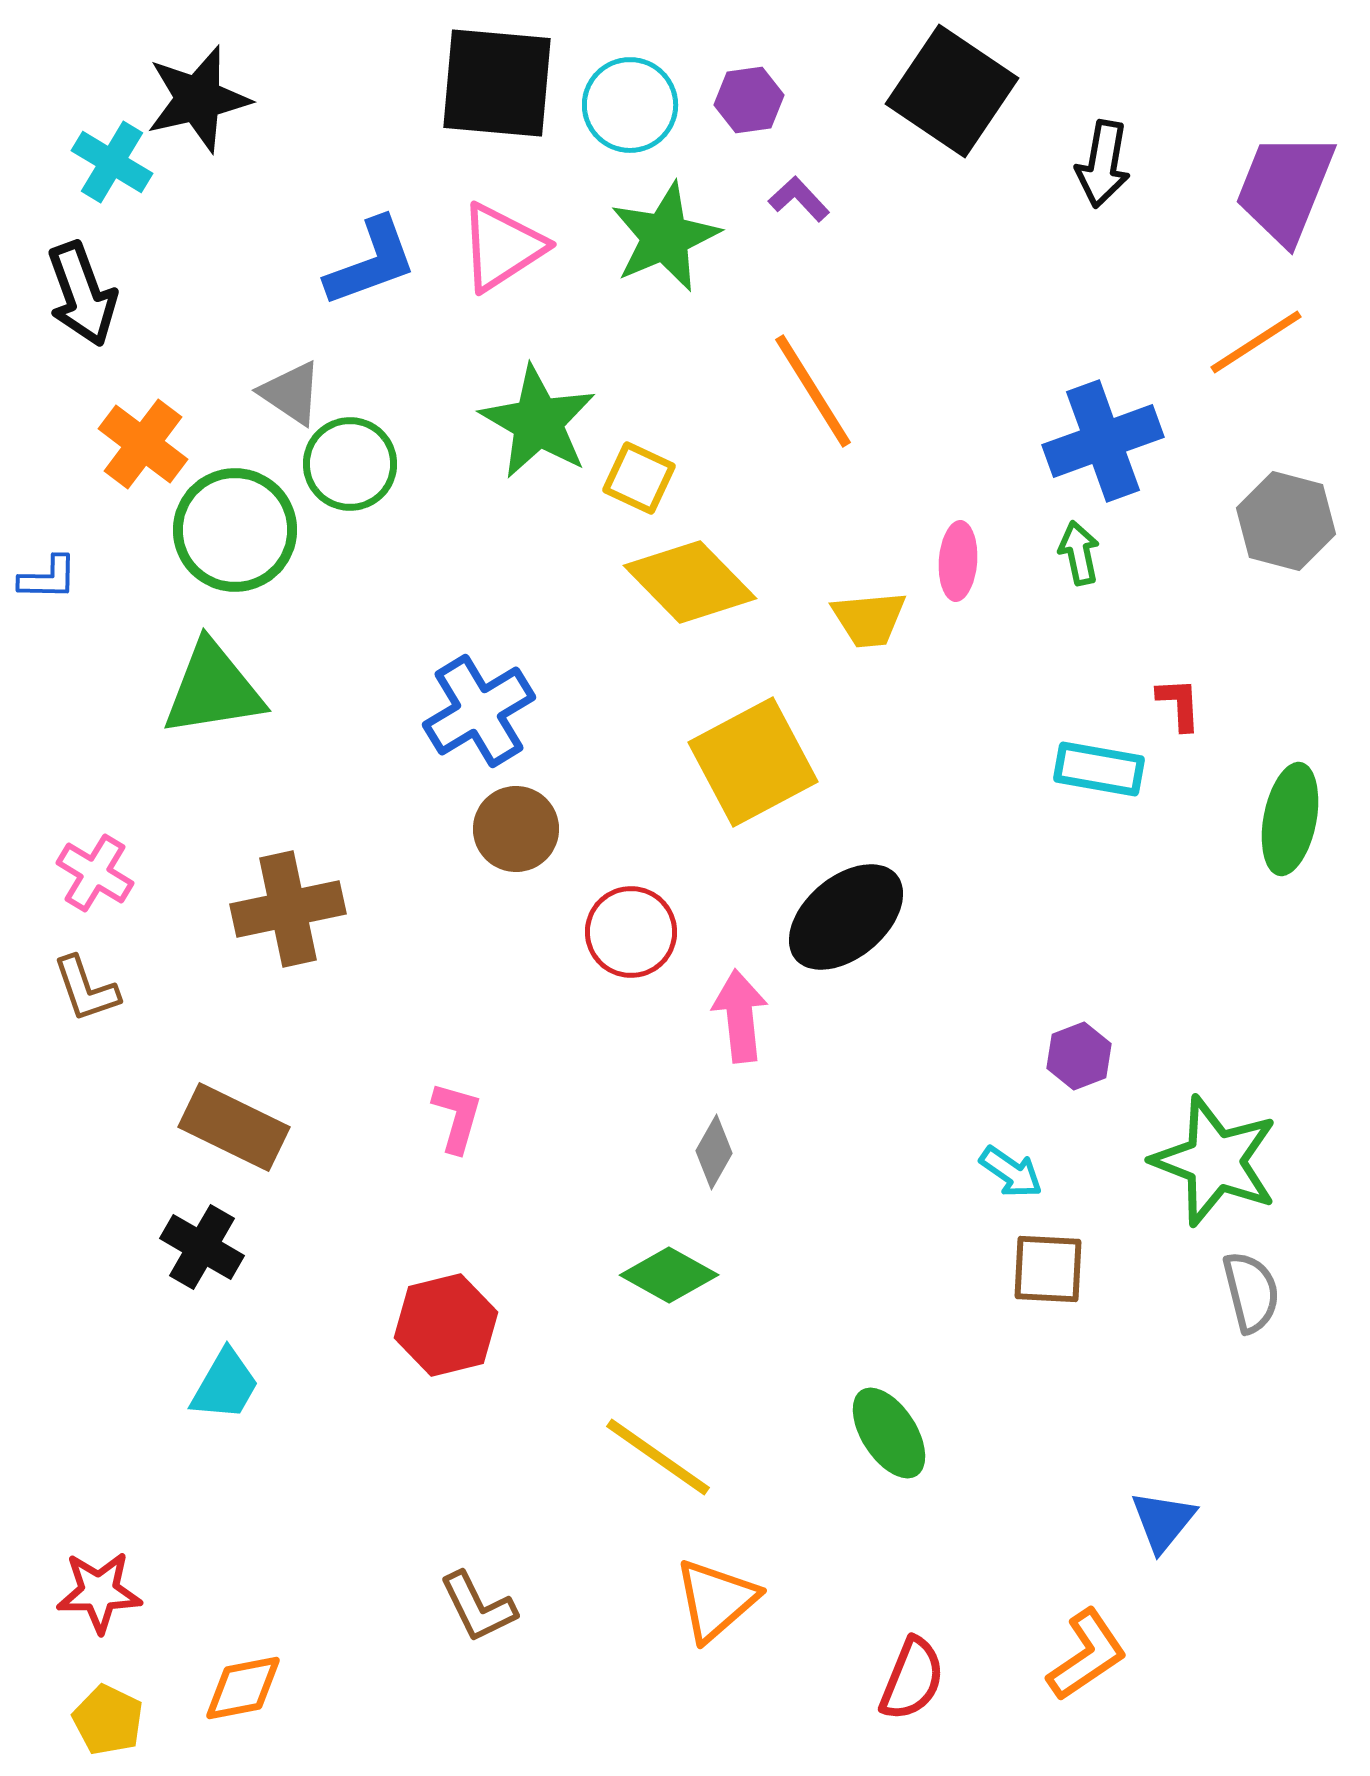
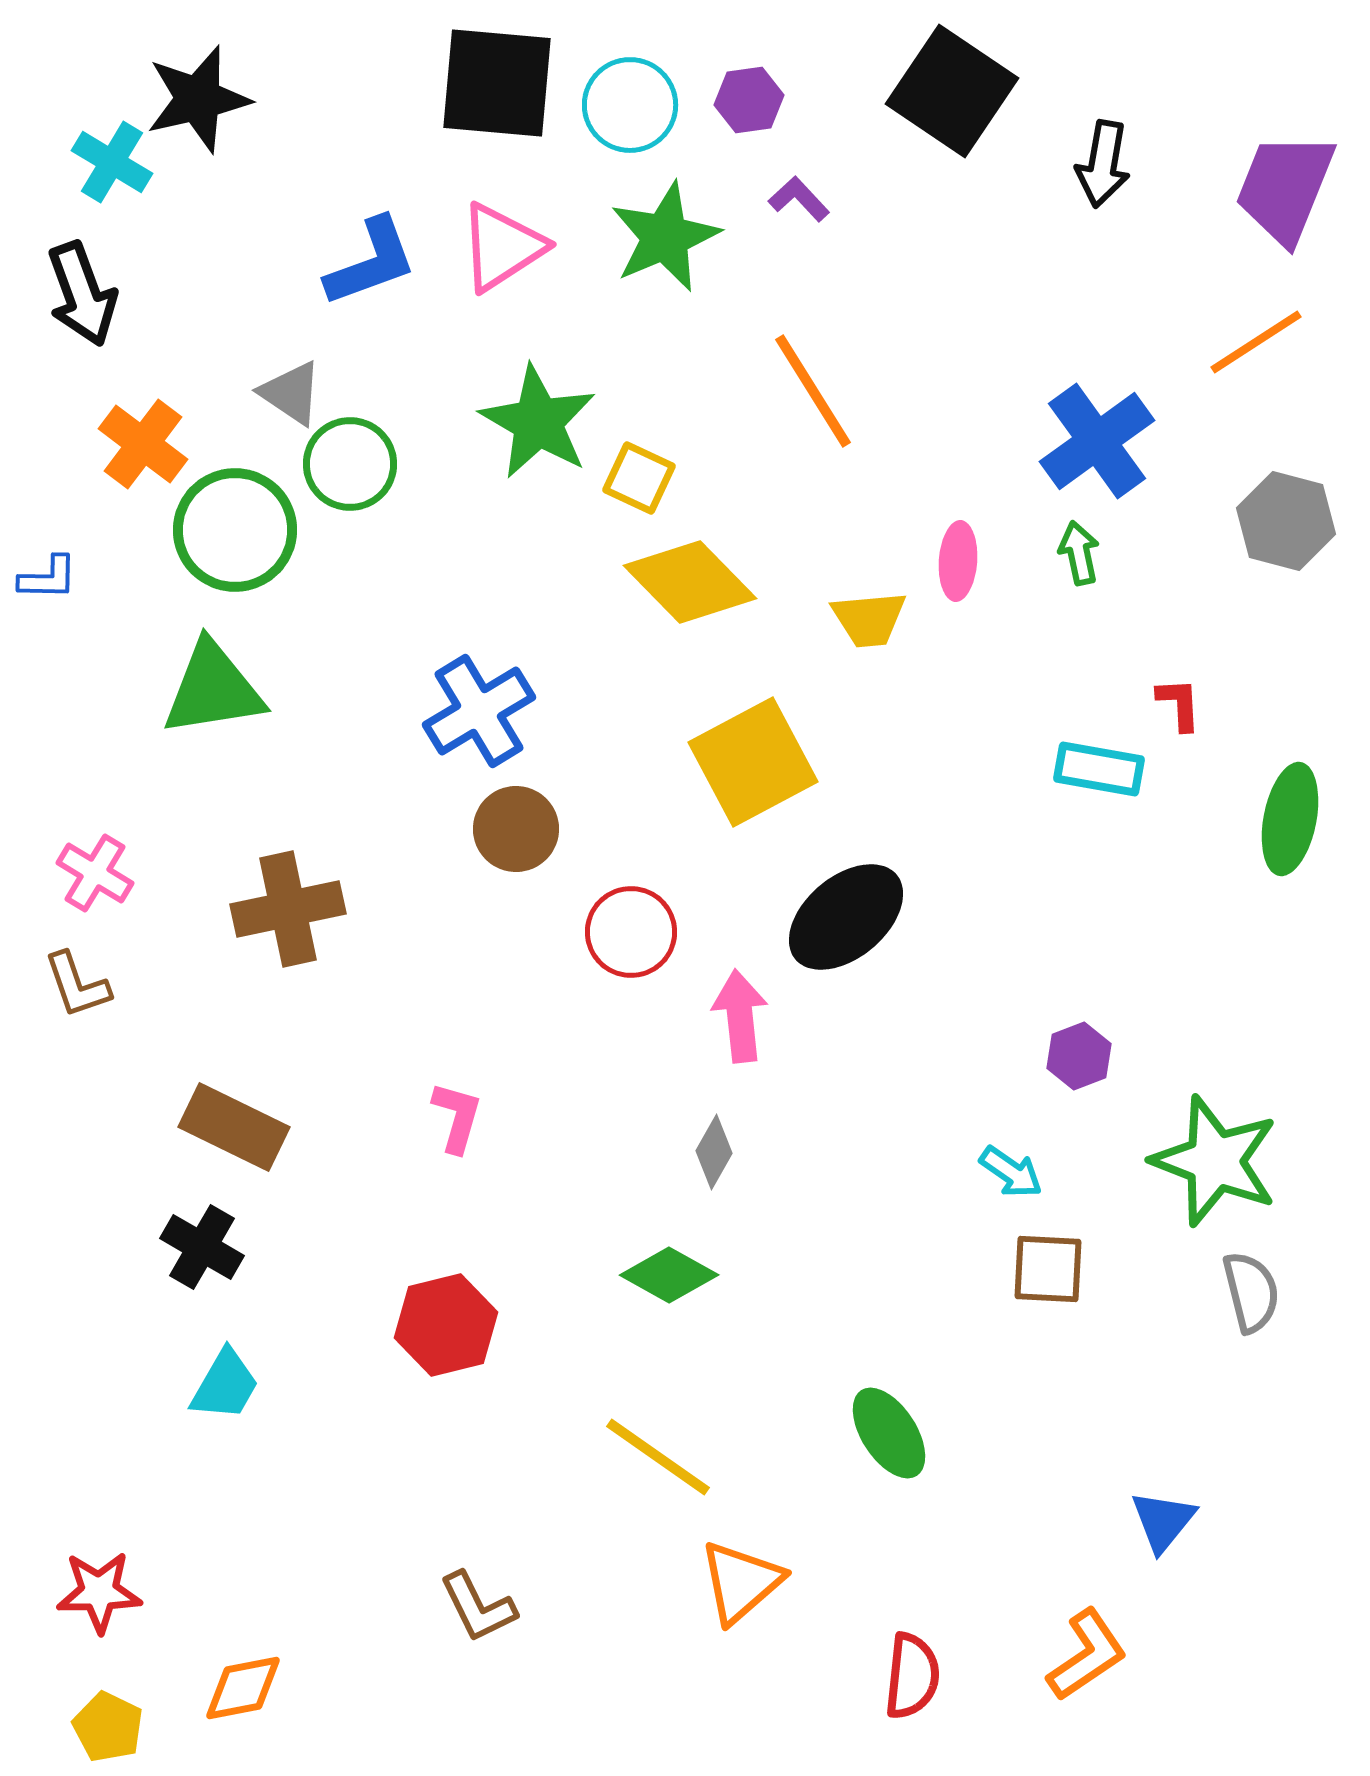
blue cross at (1103, 441): moved 6 px left; rotated 16 degrees counterclockwise
brown L-shape at (86, 989): moved 9 px left, 4 px up
orange triangle at (716, 1600): moved 25 px right, 18 px up
red semicircle at (912, 1679): moved 3 px up; rotated 16 degrees counterclockwise
yellow pentagon at (108, 1720): moved 7 px down
